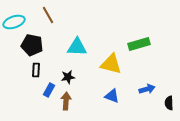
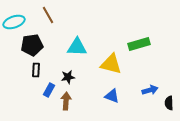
black pentagon: rotated 20 degrees counterclockwise
blue arrow: moved 3 px right, 1 px down
